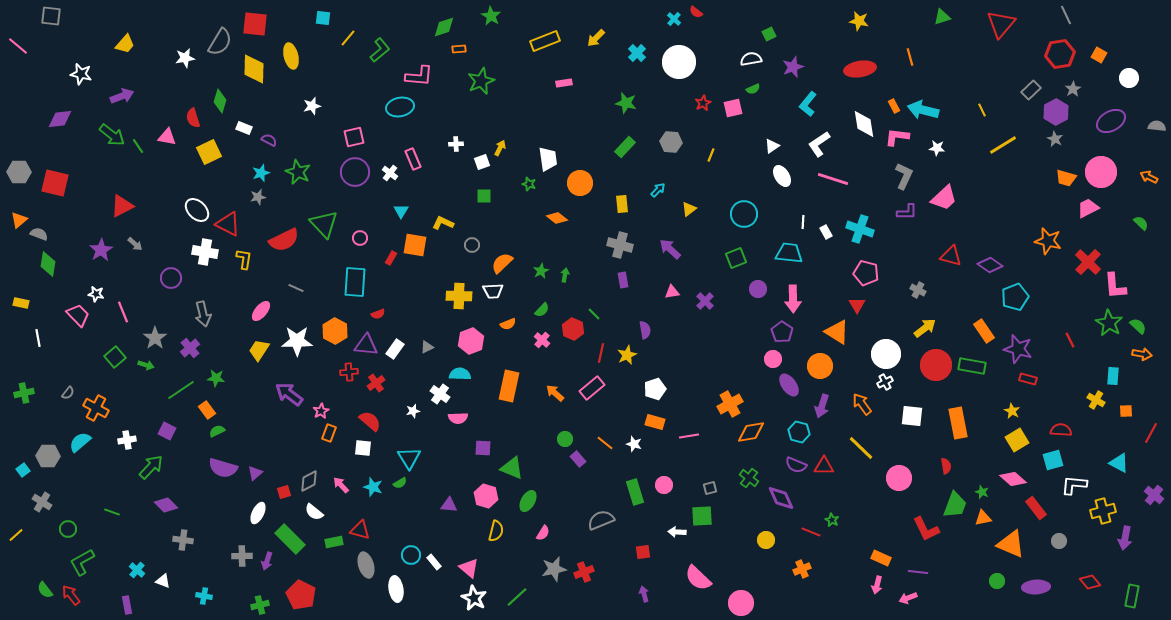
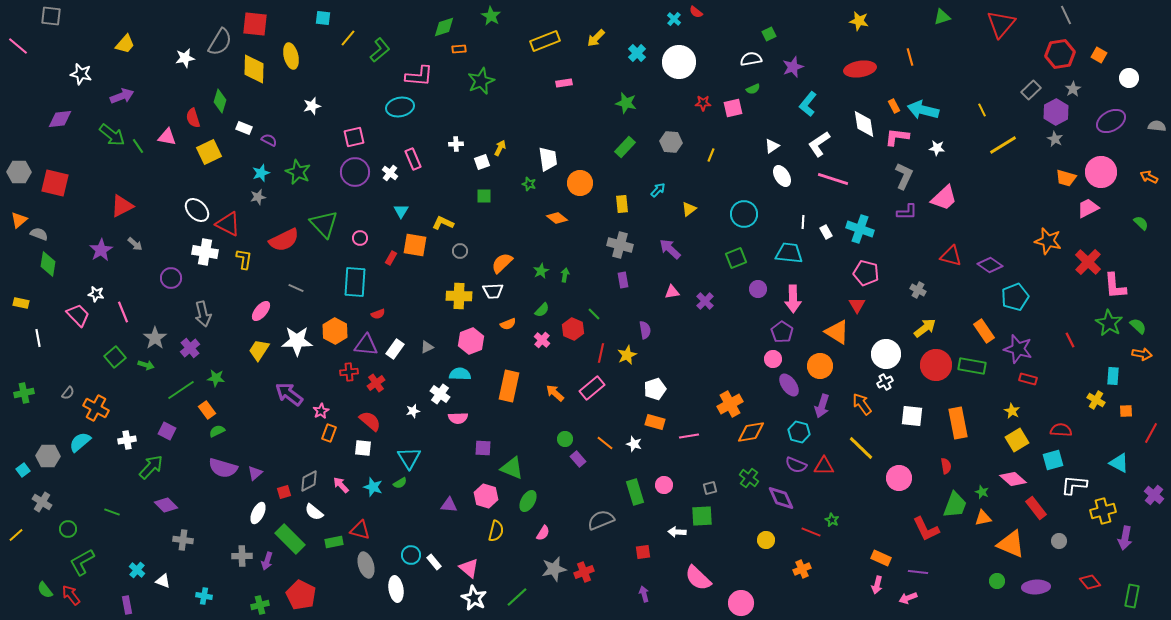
red star at (703, 103): rotated 28 degrees clockwise
gray circle at (472, 245): moved 12 px left, 6 px down
